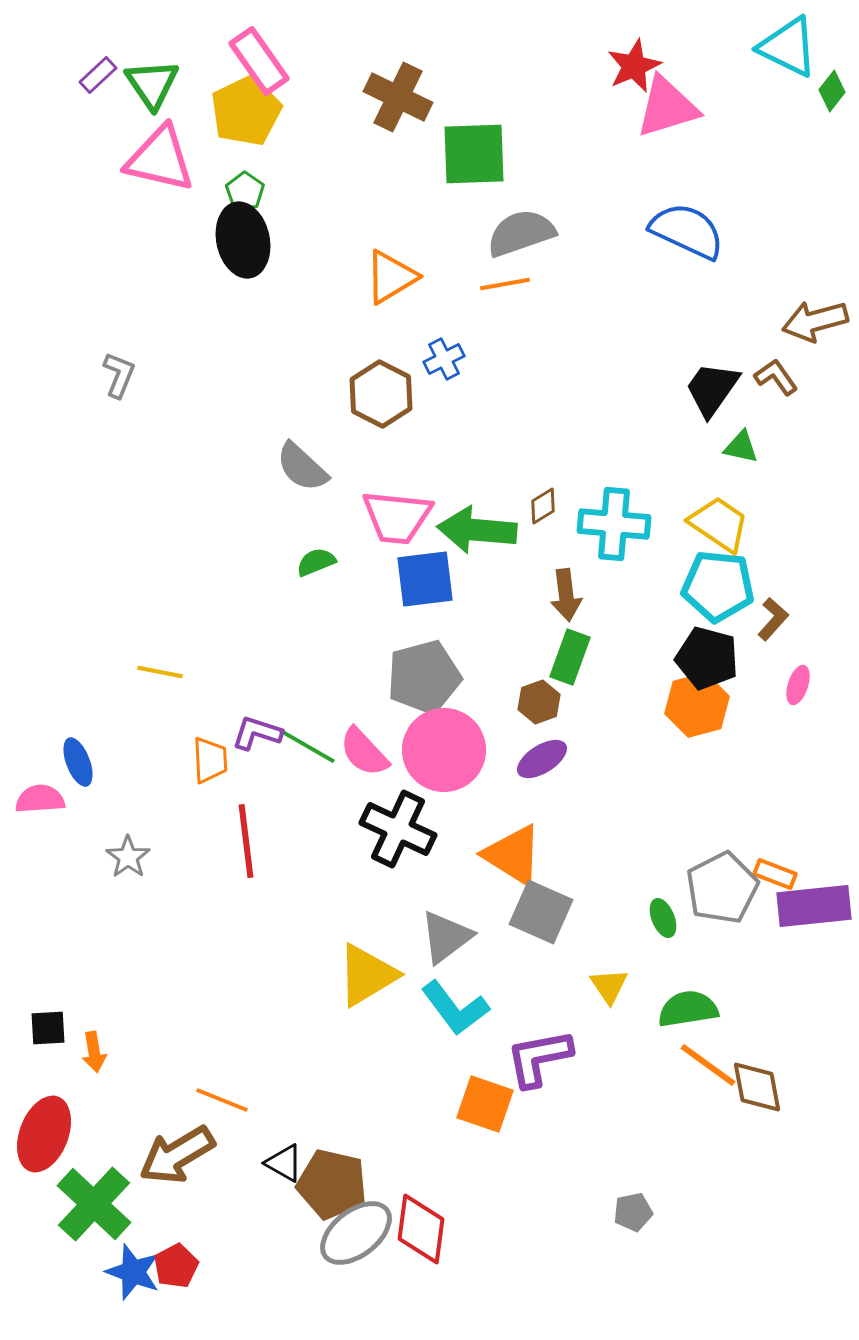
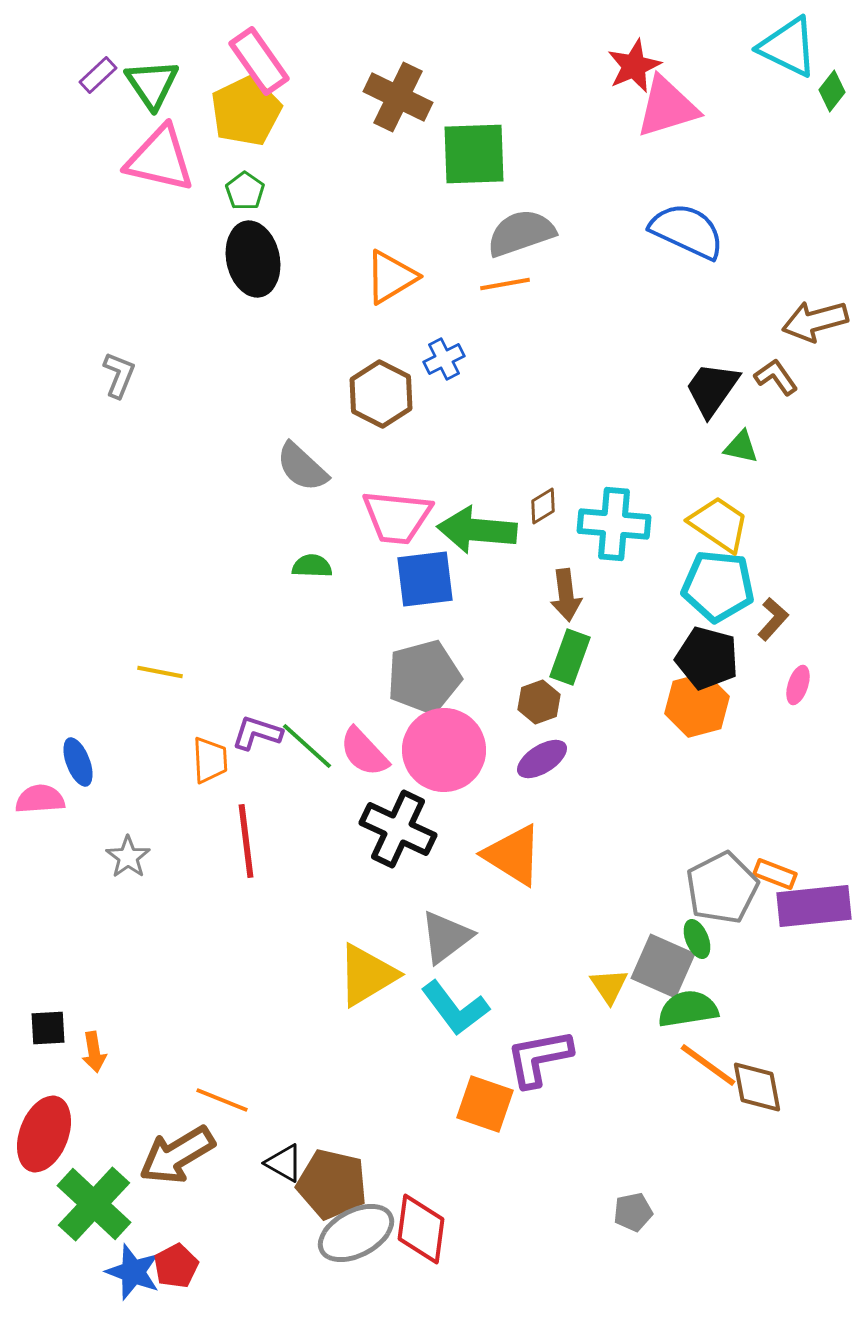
black ellipse at (243, 240): moved 10 px right, 19 px down
green semicircle at (316, 562): moved 4 px left, 4 px down; rotated 24 degrees clockwise
green line at (307, 746): rotated 12 degrees clockwise
gray square at (541, 912): moved 122 px right, 54 px down
green ellipse at (663, 918): moved 34 px right, 21 px down
gray ellipse at (356, 1233): rotated 10 degrees clockwise
